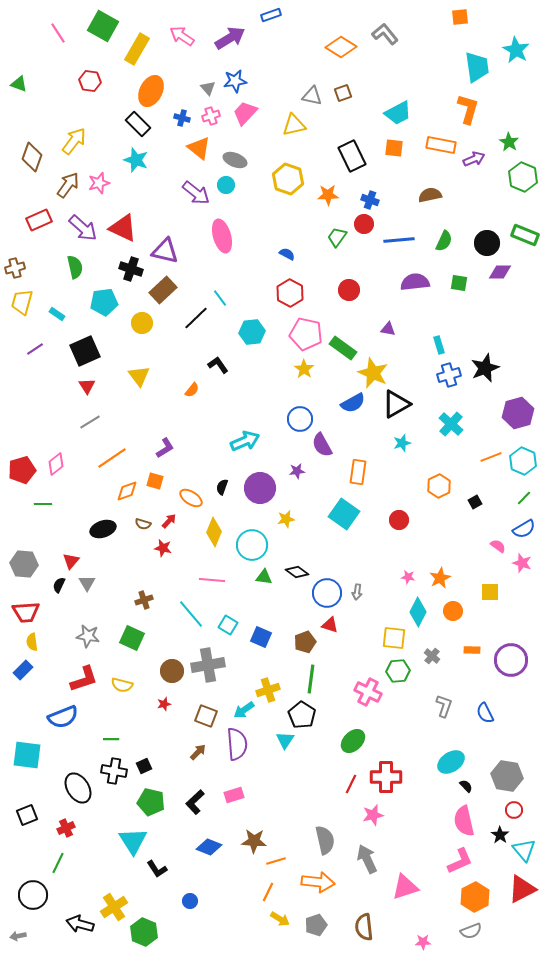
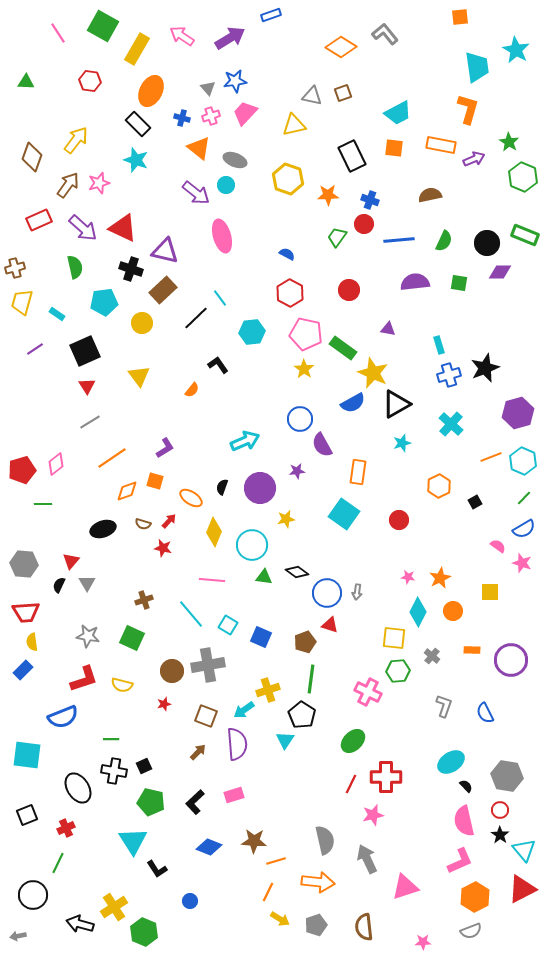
green triangle at (19, 84): moved 7 px right, 2 px up; rotated 18 degrees counterclockwise
yellow arrow at (74, 141): moved 2 px right, 1 px up
red circle at (514, 810): moved 14 px left
